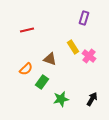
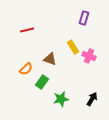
pink cross: rotated 16 degrees counterclockwise
